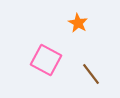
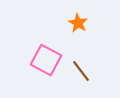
brown line: moved 10 px left, 3 px up
